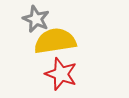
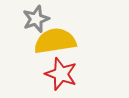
gray star: rotated 28 degrees clockwise
